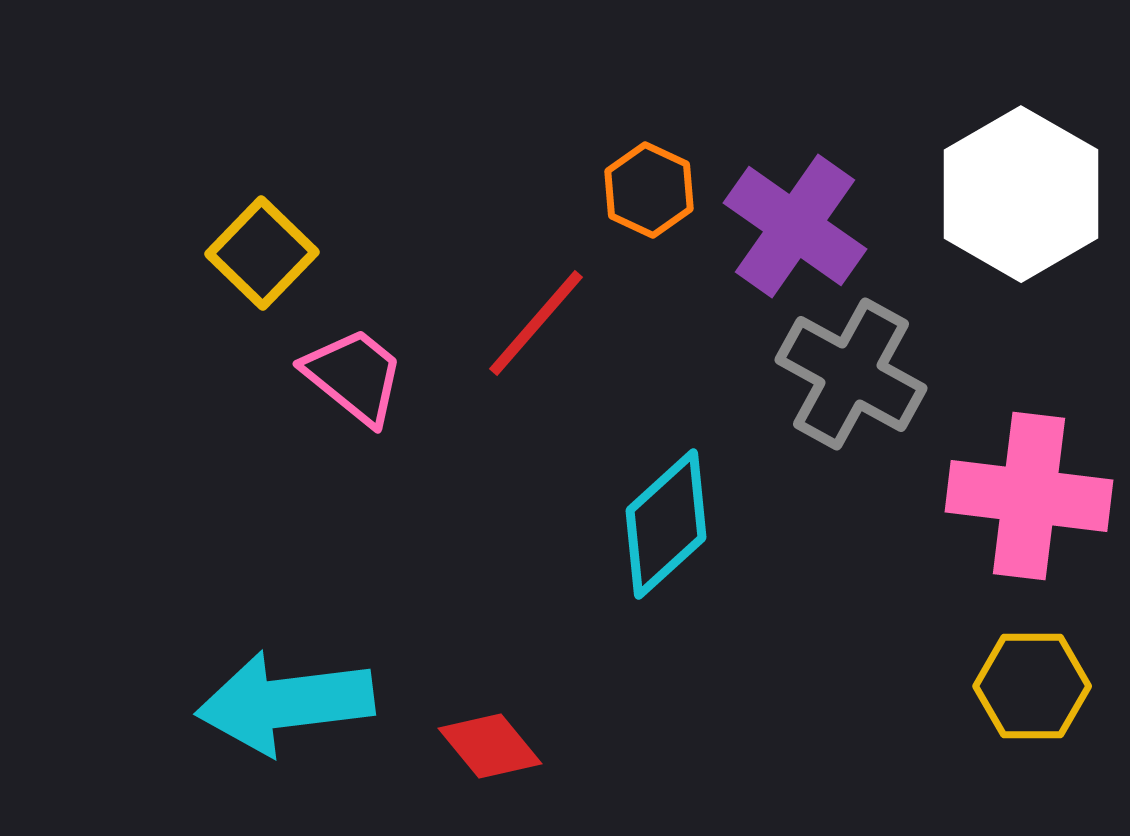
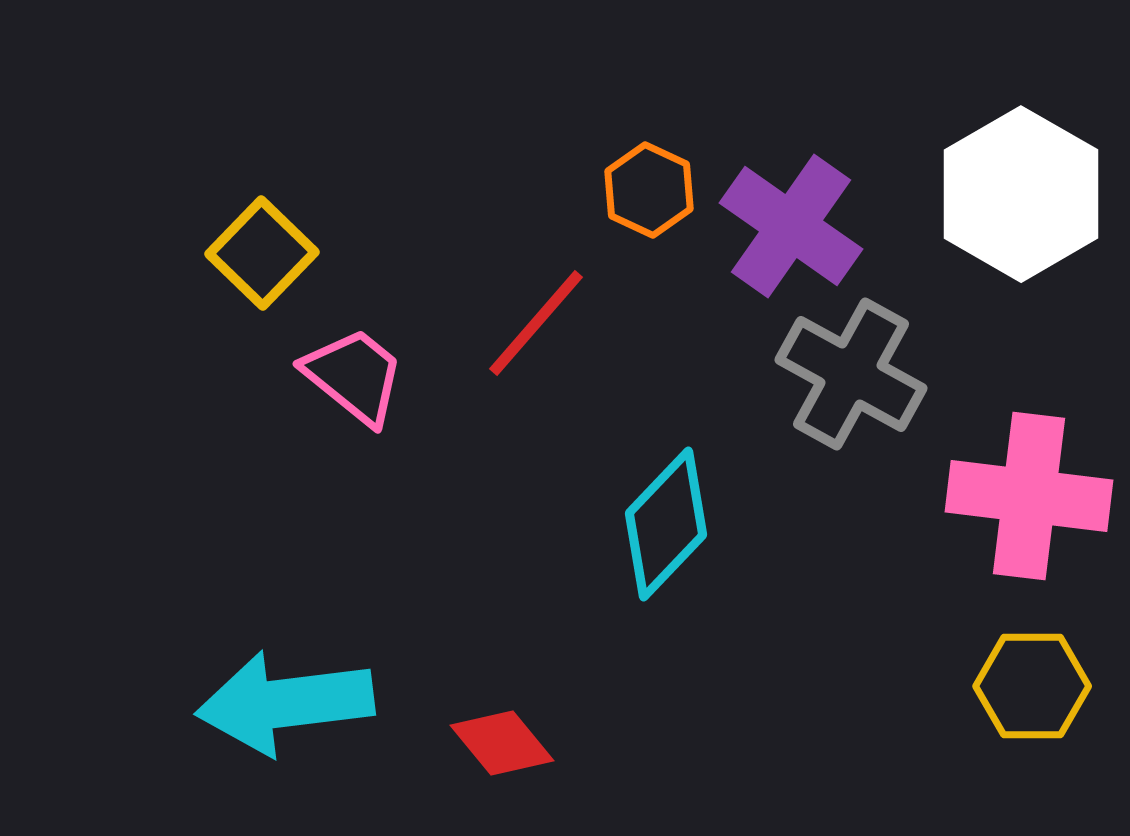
purple cross: moved 4 px left
cyan diamond: rotated 4 degrees counterclockwise
red diamond: moved 12 px right, 3 px up
